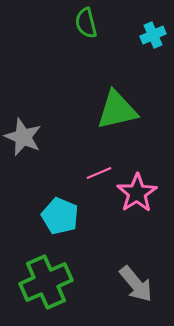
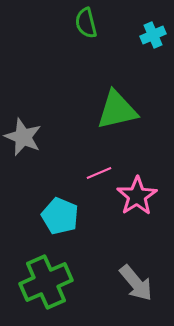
pink star: moved 3 px down
gray arrow: moved 1 px up
